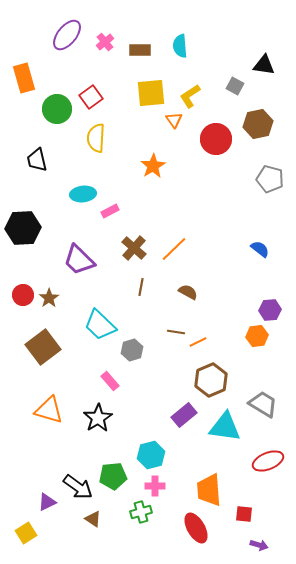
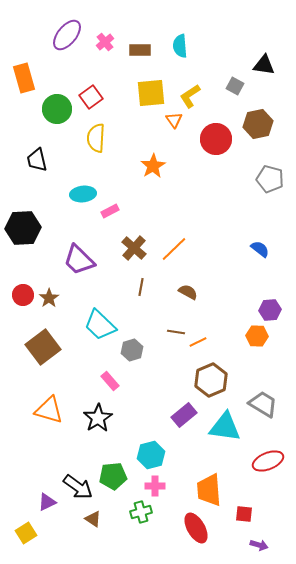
orange hexagon at (257, 336): rotated 10 degrees clockwise
